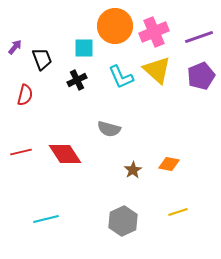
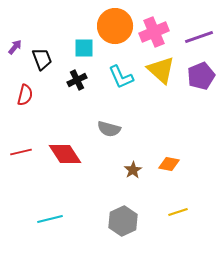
yellow triangle: moved 4 px right
cyan line: moved 4 px right
